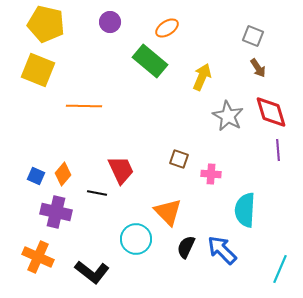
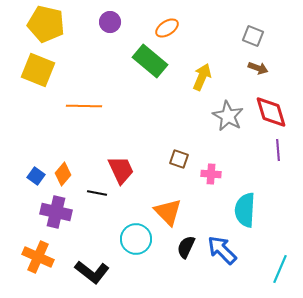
brown arrow: rotated 36 degrees counterclockwise
blue square: rotated 12 degrees clockwise
